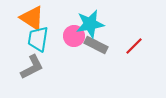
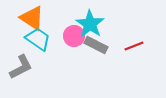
cyan star: rotated 28 degrees counterclockwise
cyan trapezoid: rotated 116 degrees clockwise
red line: rotated 24 degrees clockwise
gray L-shape: moved 11 px left
